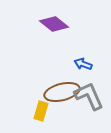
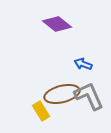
purple diamond: moved 3 px right
brown ellipse: moved 2 px down
yellow rectangle: rotated 48 degrees counterclockwise
